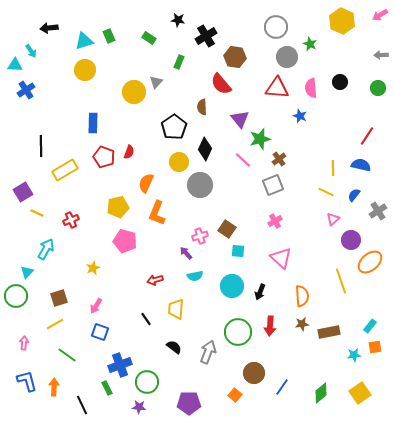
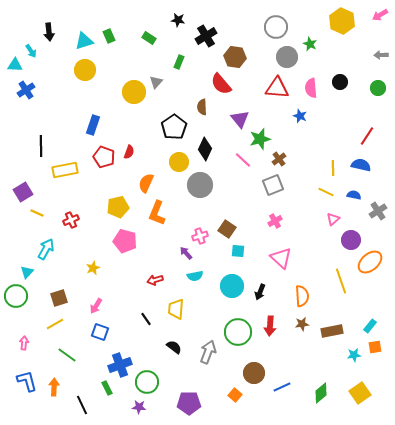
black arrow at (49, 28): moved 4 px down; rotated 90 degrees counterclockwise
blue rectangle at (93, 123): moved 2 px down; rotated 18 degrees clockwise
yellow rectangle at (65, 170): rotated 20 degrees clockwise
blue semicircle at (354, 195): rotated 64 degrees clockwise
brown rectangle at (329, 332): moved 3 px right, 1 px up
blue line at (282, 387): rotated 30 degrees clockwise
